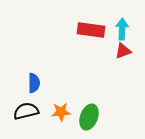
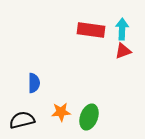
black semicircle: moved 4 px left, 9 px down
